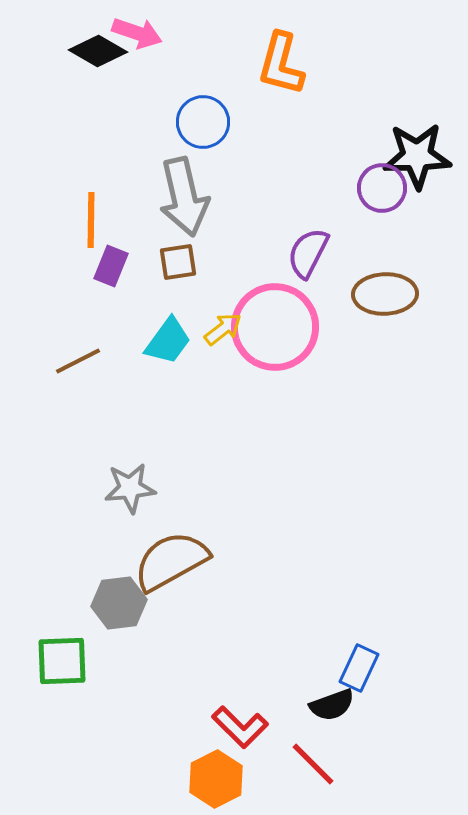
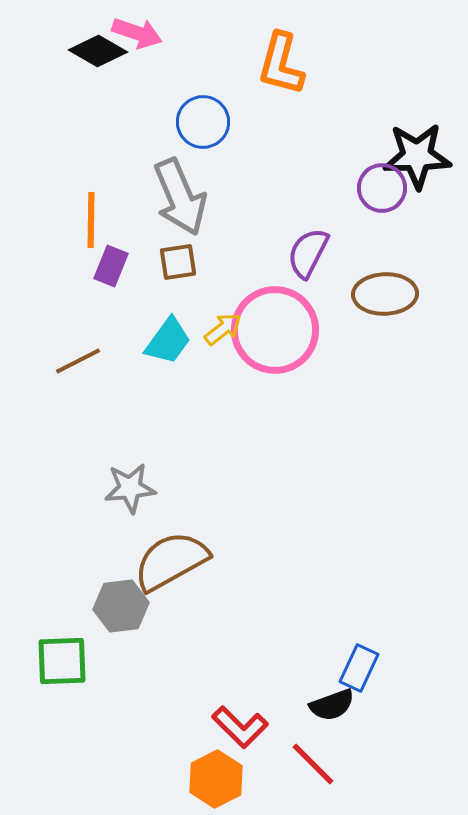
gray arrow: moved 4 px left; rotated 10 degrees counterclockwise
pink circle: moved 3 px down
gray hexagon: moved 2 px right, 3 px down
